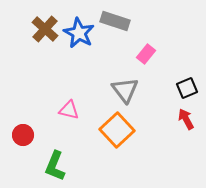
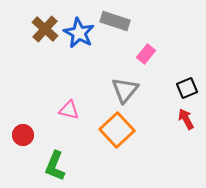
gray triangle: rotated 16 degrees clockwise
